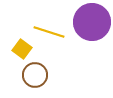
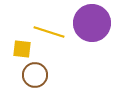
purple circle: moved 1 px down
yellow square: rotated 30 degrees counterclockwise
